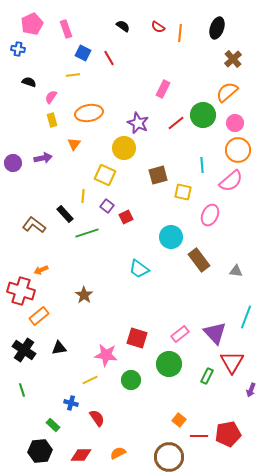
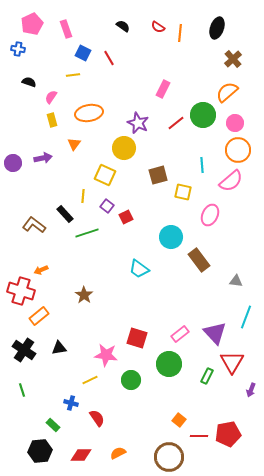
gray triangle at (236, 271): moved 10 px down
